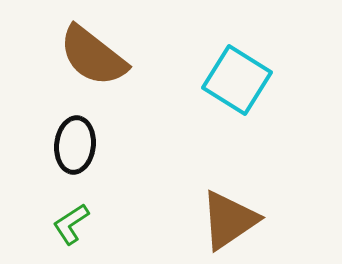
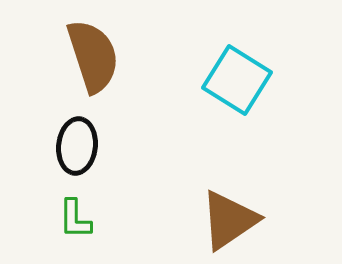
brown semicircle: rotated 146 degrees counterclockwise
black ellipse: moved 2 px right, 1 px down
green L-shape: moved 4 px right, 5 px up; rotated 57 degrees counterclockwise
